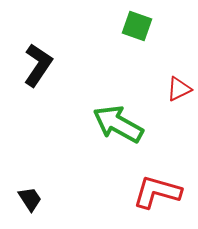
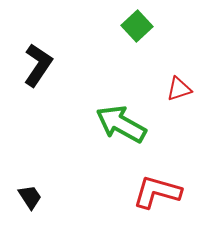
green square: rotated 28 degrees clockwise
red triangle: rotated 8 degrees clockwise
green arrow: moved 3 px right
black trapezoid: moved 2 px up
